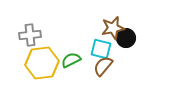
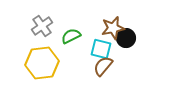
gray cross: moved 12 px right, 9 px up; rotated 30 degrees counterclockwise
green semicircle: moved 24 px up
